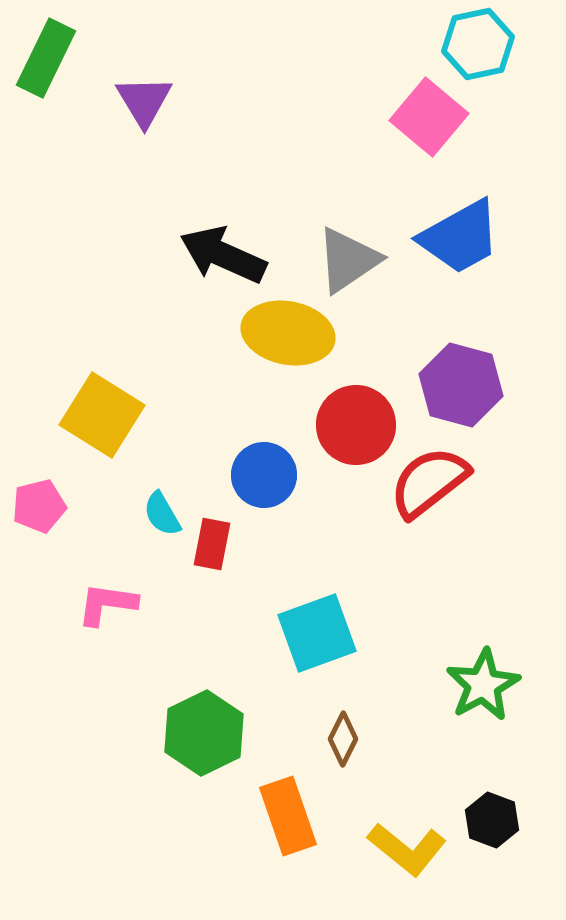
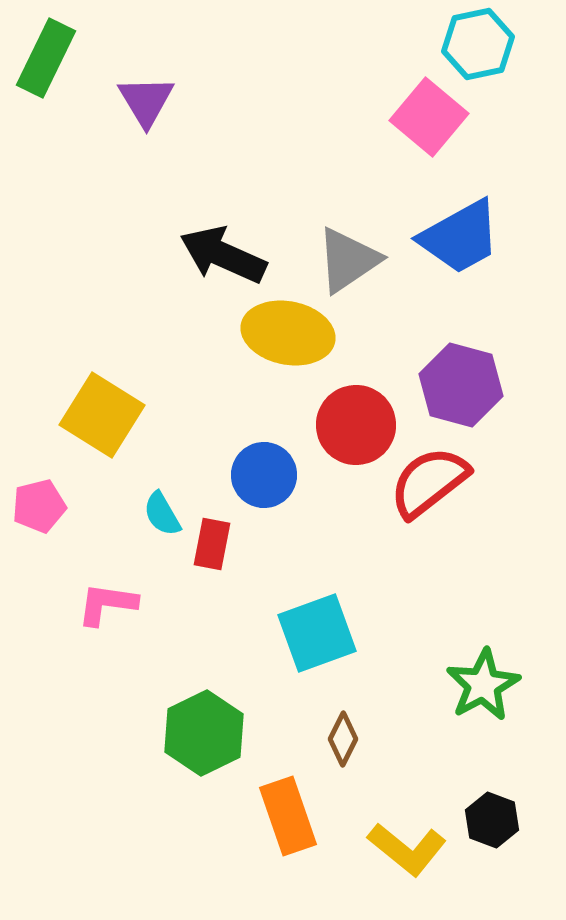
purple triangle: moved 2 px right
